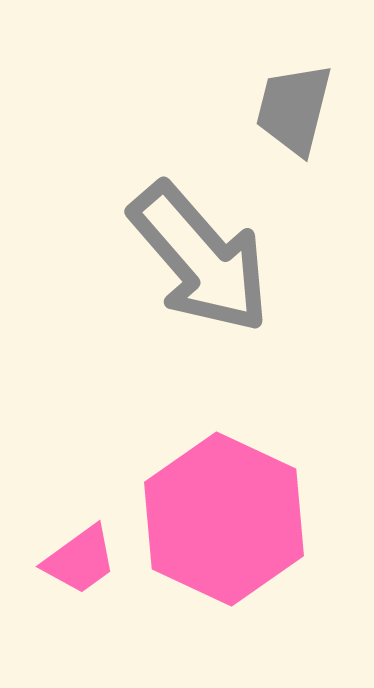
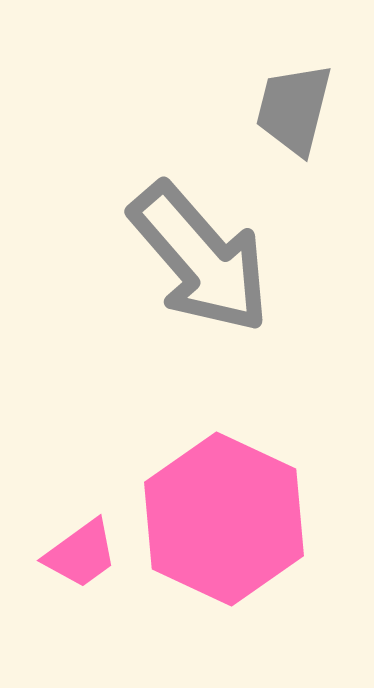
pink trapezoid: moved 1 px right, 6 px up
